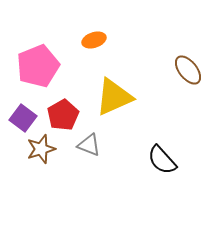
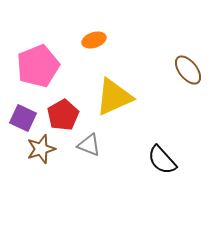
purple square: rotated 12 degrees counterclockwise
